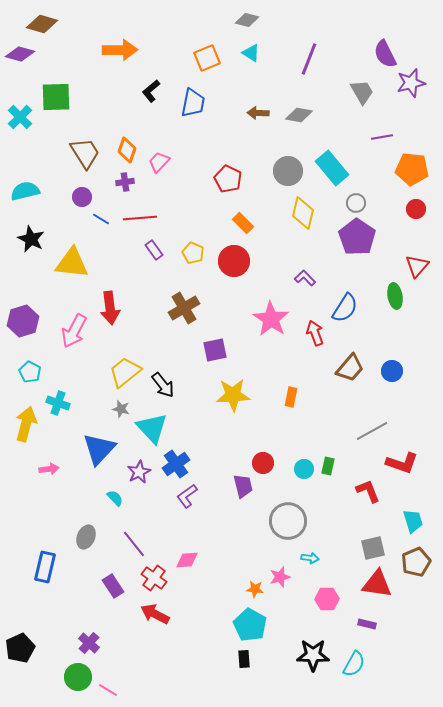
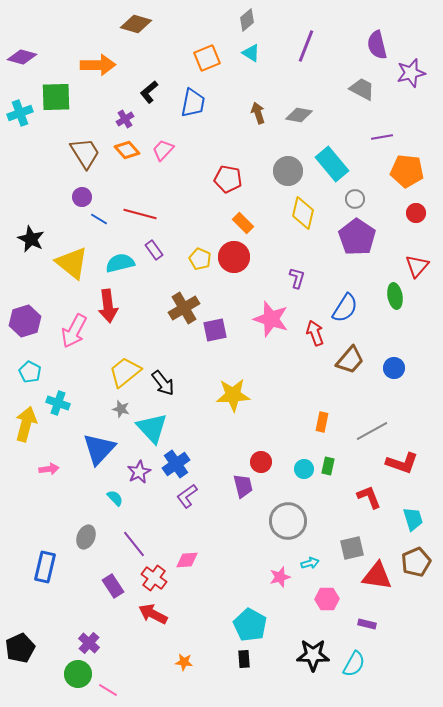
gray diamond at (247, 20): rotated 55 degrees counterclockwise
brown diamond at (42, 24): moved 94 px right
orange arrow at (120, 50): moved 22 px left, 15 px down
purple diamond at (20, 54): moved 2 px right, 3 px down
purple semicircle at (385, 54): moved 8 px left, 9 px up; rotated 12 degrees clockwise
purple line at (309, 59): moved 3 px left, 13 px up
purple star at (411, 83): moved 10 px up
black L-shape at (151, 91): moved 2 px left, 1 px down
gray trapezoid at (362, 92): moved 3 px up; rotated 32 degrees counterclockwise
brown arrow at (258, 113): rotated 70 degrees clockwise
cyan cross at (20, 117): moved 4 px up; rotated 25 degrees clockwise
orange diamond at (127, 150): rotated 60 degrees counterclockwise
pink trapezoid at (159, 162): moved 4 px right, 12 px up
cyan rectangle at (332, 168): moved 4 px up
orange pentagon at (412, 169): moved 5 px left, 2 px down
red pentagon at (228, 179): rotated 16 degrees counterclockwise
purple cross at (125, 182): moved 63 px up; rotated 24 degrees counterclockwise
cyan semicircle at (25, 191): moved 95 px right, 72 px down
gray circle at (356, 203): moved 1 px left, 4 px up
red circle at (416, 209): moved 4 px down
red line at (140, 218): moved 4 px up; rotated 20 degrees clockwise
blue line at (101, 219): moved 2 px left
yellow pentagon at (193, 253): moved 7 px right, 6 px down
red circle at (234, 261): moved 4 px up
yellow triangle at (72, 263): rotated 33 degrees clockwise
purple L-shape at (305, 278): moved 8 px left; rotated 60 degrees clockwise
red arrow at (110, 308): moved 2 px left, 2 px up
pink star at (271, 319): rotated 15 degrees counterclockwise
purple hexagon at (23, 321): moved 2 px right
purple square at (215, 350): moved 20 px up
brown trapezoid at (350, 368): moved 8 px up
blue circle at (392, 371): moved 2 px right, 3 px up
black arrow at (163, 385): moved 2 px up
orange rectangle at (291, 397): moved 31 px right, 25 px down
red circle at (263, 463): moved 2 px left, 1 px up
red L-shape at (368, 491): moved 1 px right, 6 px down
cyan trapezoid at (413, 521): moved 2 px up
gray square at (373, 548): moved 21 px left
cyan arrow at (310, 558): moved 5 px down; rotated 24 degrees counterclockwise
red triangle at (377, 584): moved 8 px up
orange star at (255, 589): moved 71 px left, 73 px down
red arrow at (155, 614): moved 2 px left
green circle at (78, 677): moved 3 px up
